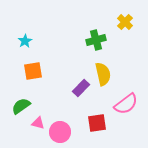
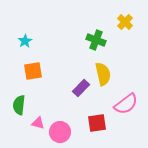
green cross: rotated 36 degrees clockwise
green semicircle: moved 2 px left, 1 px up; rotated 48 degrees counterclockwise
